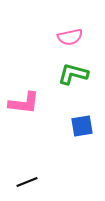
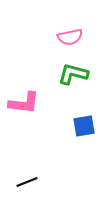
blue square: moved 2 px right
